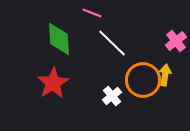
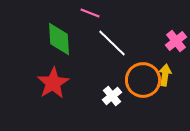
pink line: moved 2 px left
